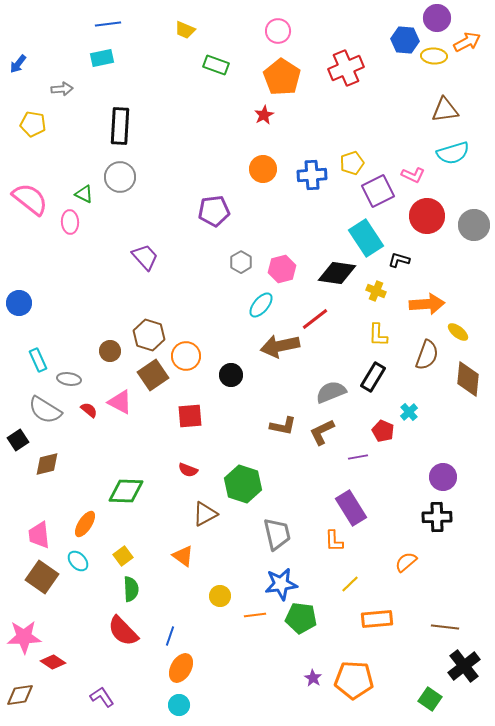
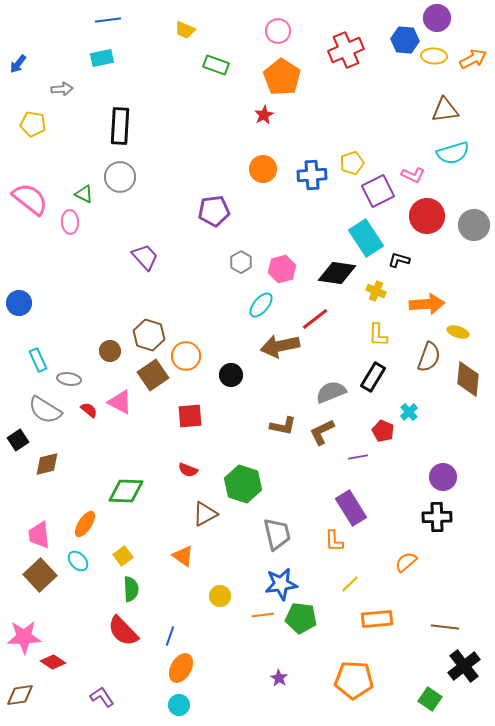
blue line at (108, 24): moved 4 px up
orange arrow at (467, 42): moved 6 px right, 17 px down
red cross at (346, 68): moved 18 px up
yellow ellipse at (458, 332): rotated 20 degrees counterclockwise
brown semicircle at (427, 355): moved 2 px right, 2 px down
brown square at (42, 577): moved 2 px left, 2 px up; rotated 12 degrees clockwise
orange line at (255, 615): moved 8 px right
purple star at (313, 678): moved 34 px left
